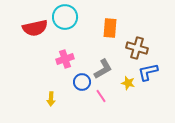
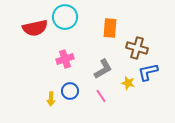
blue circle: moved 12 px left, 9 px down
